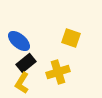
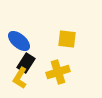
yellow square: moved 4 px left, 1 px down; rotated 12 degrees counterclockwise
black rectangle: rotated 18 degrees counterclockwise
yellow L-shape: moved 2 px left, 5 px up
